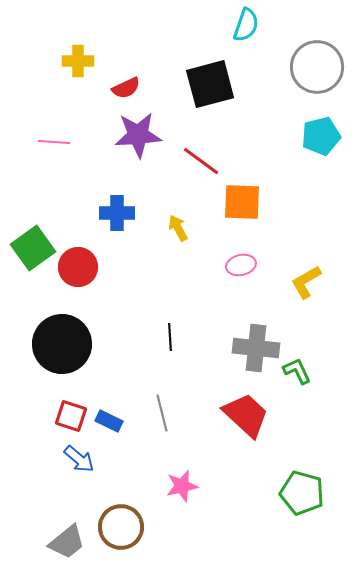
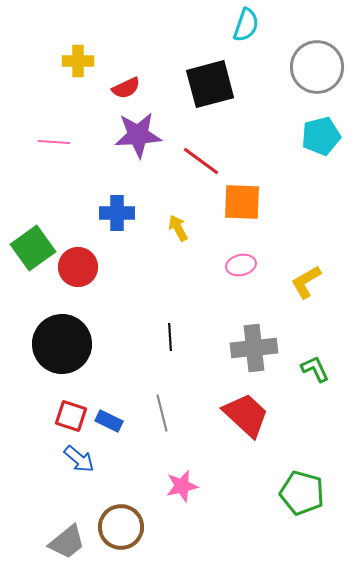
gray cross: moved 2 px left; rotated 12 degrees counterclockwise
green L-shape: moved 18 px right, 2 px up
